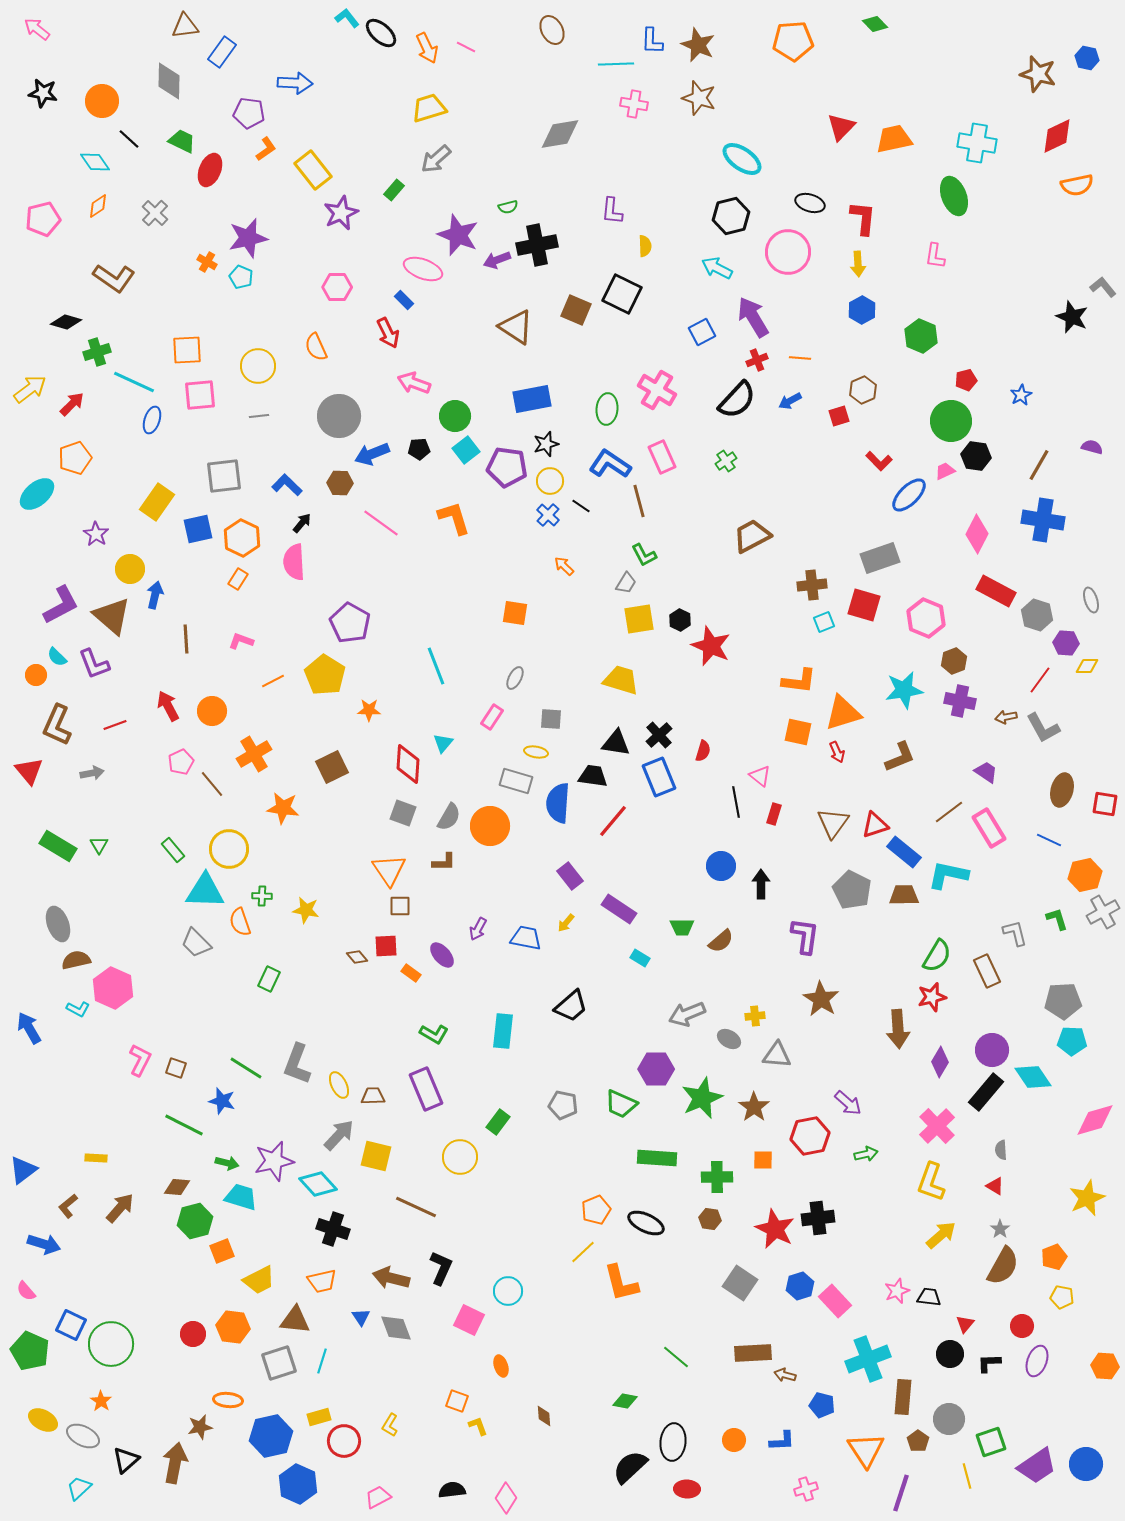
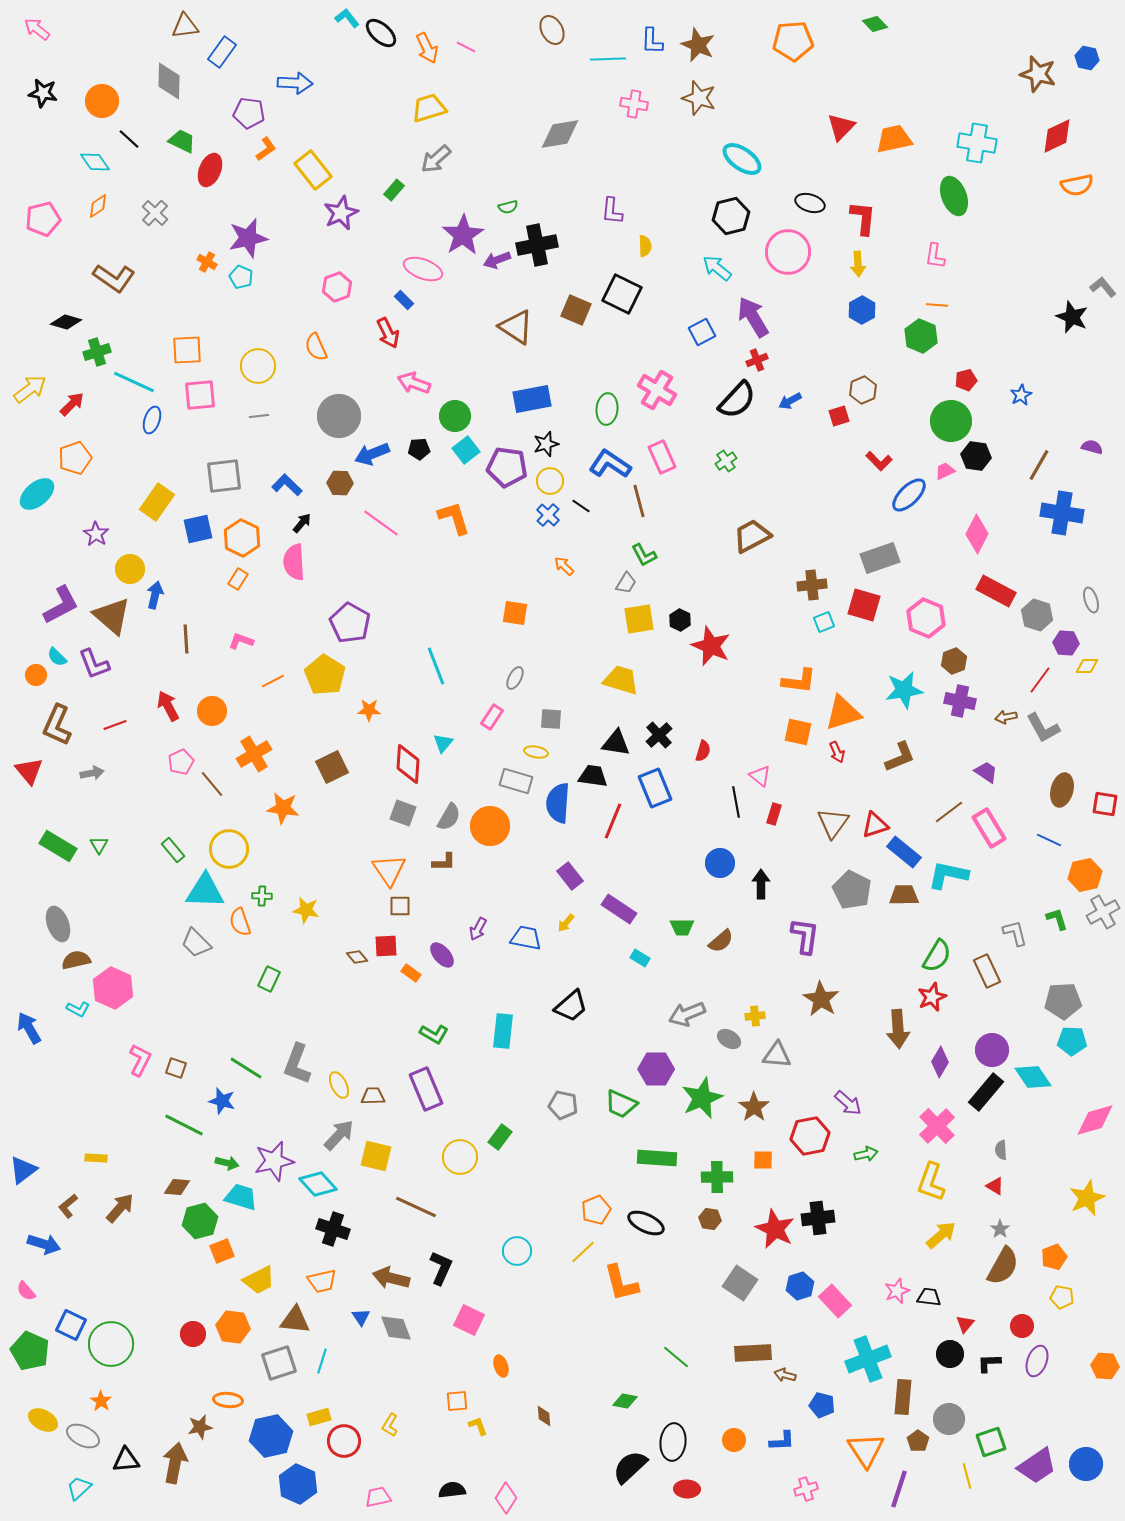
cyan line at (616, 64): moved 8 px left, 5 px up
purple star at (458, 235): moved 5 px right; rotated 18 degrees clockwise
cyan arrow at (717, 268): rotated 12 degrees clockwise
pink hexagon at (337, 287): rotated 20 degrees counterclockwise
orange line at (800, 358): moved 137 px right, 53 px up
blue cross at (1043, 520): moved 19 px right, 7 px up
blue rectangle at (659, 777): moved 4 px left, 11 px down
red line at (613, 821): rotated 18 degrees counterclockwise
blue circle at (721, 866): moved 1 px left, 3 px up
red star at (932, 997): rotated 8 degrees counterclockwise
green rectangle at (498, 1122): moved 2 px right, 15 px down
green hexagon at (195, 1221): moved 5 px right
cyan circle at (508, 1291): moved 9 px right, 40 px up
orange square at (457, 1401): rotated 25 degrees counterclockwise
black triangle at (126, 1460): rotated 36 degrees clockwise
purple line at (901, 1493): moved 2 px left, 4 px up
pink trapezoid at (378, 1497): rotated 16 degrees clockwise
